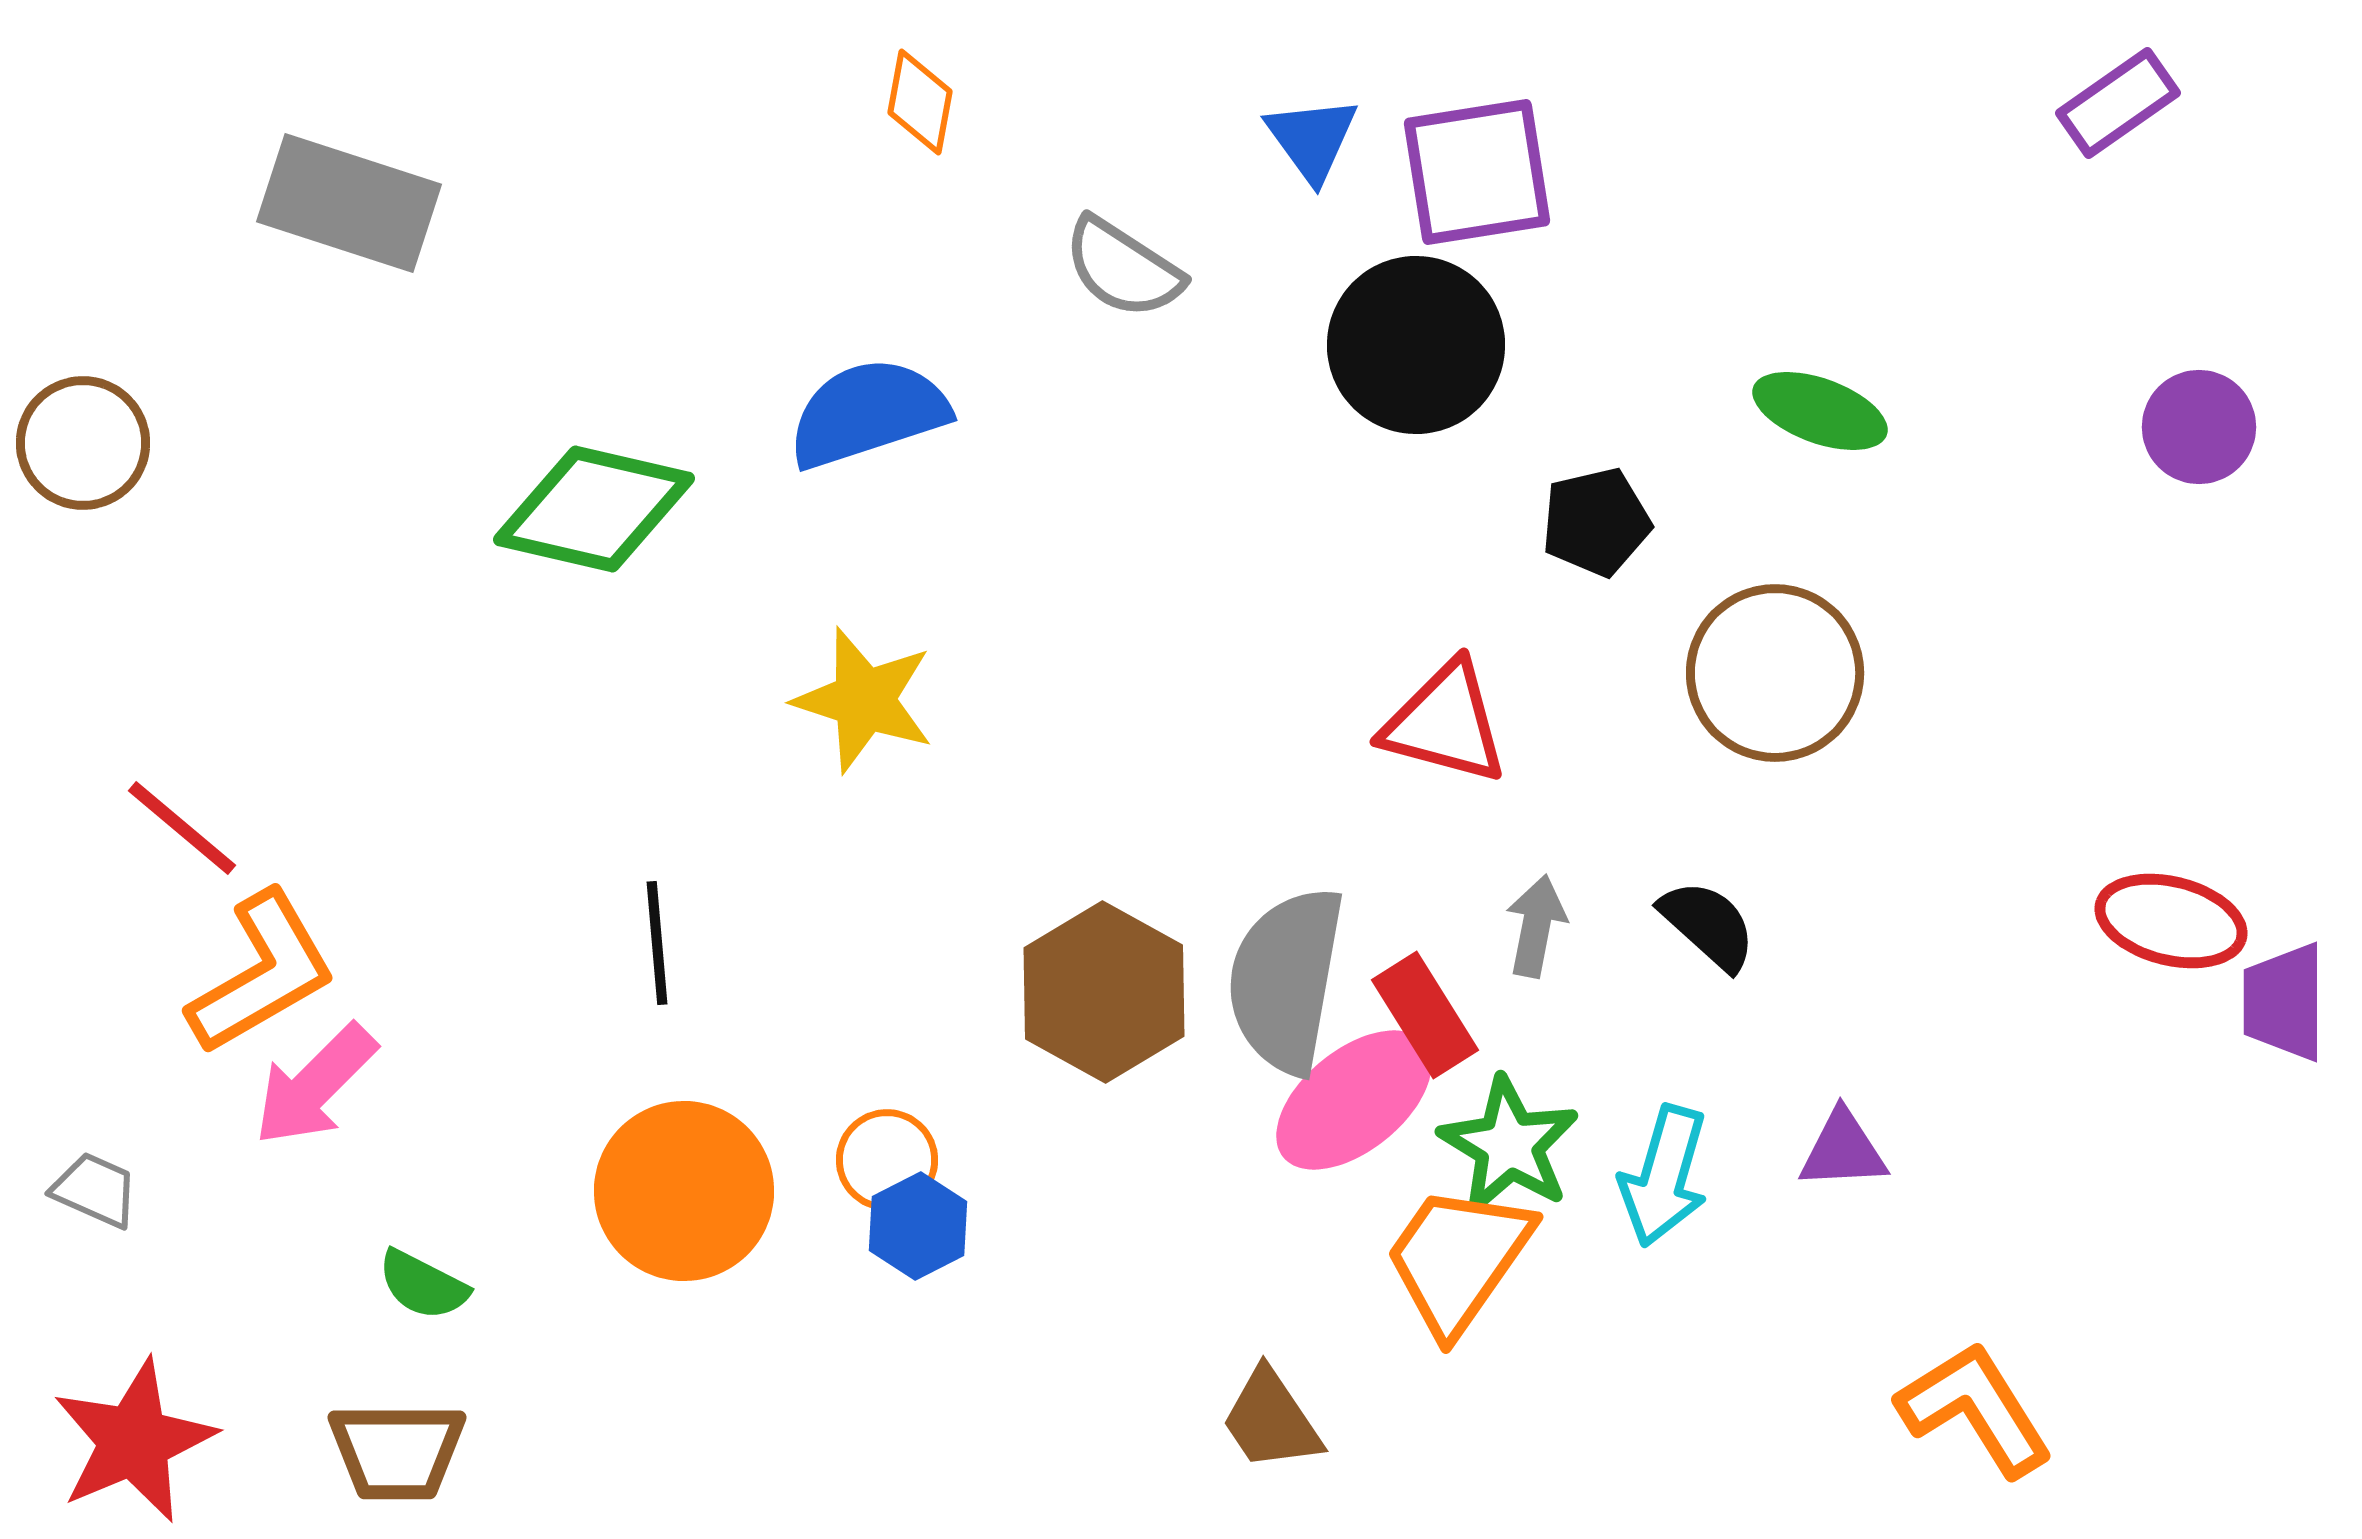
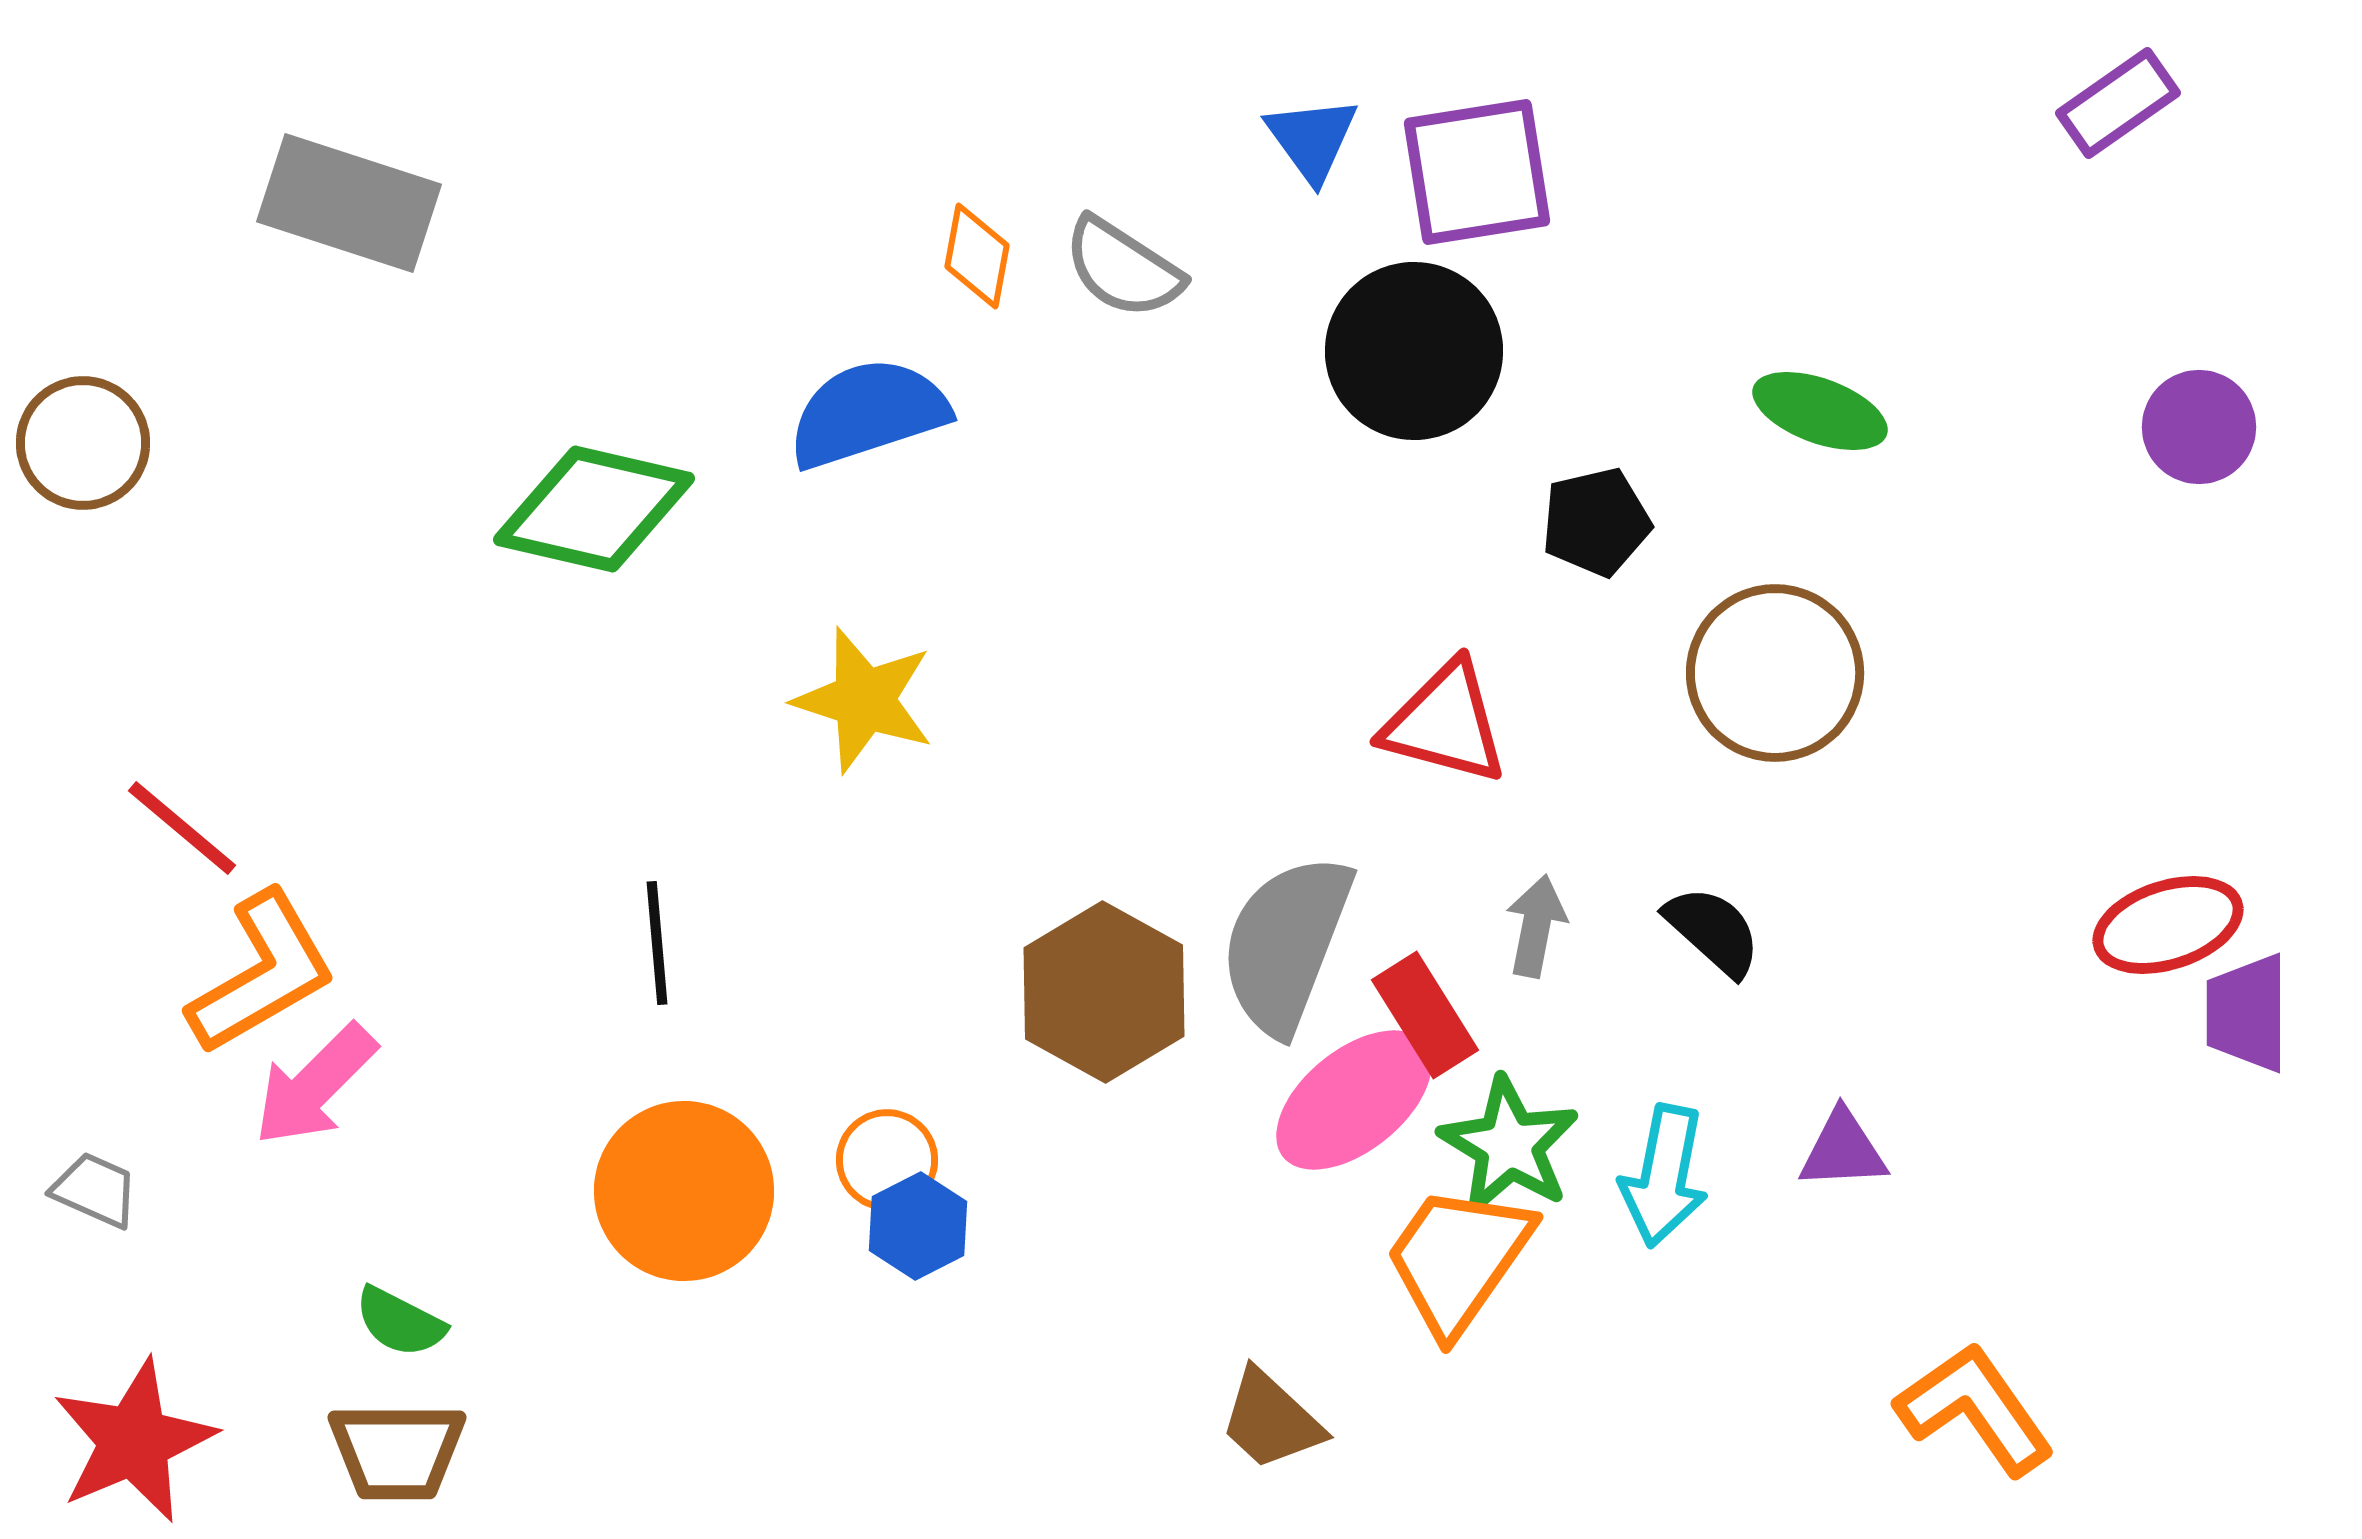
orange diamond at (920, 102): moved 57 px right, 154 px down
black circle at (1416, 345): moved 2 px left, 6 px down
red ellipse at (2171, 921): moved 3 px left, 4 px down; rotated 32 degrees counterclockwise
black semicircle at (1708, 925): moved 5 px right, 6 px down
gray semicircle at (1286, 980): moved 36 px up; rotated 11 degrees clockwise
purple trapezoid at (2284, 1002): moved 37 px left, 11 px down
cyan arrow at (1664, 1176): rotated 5 degrees counterclockwise
green semicircle at (423, 1285): moved 23 px left, 37 px down
orange L-shape at (1975, 1409): rotated 3 degrees counterclockwise
brown trapezoid at (1271, 1420): rotated 13 degrees counterclockwise
